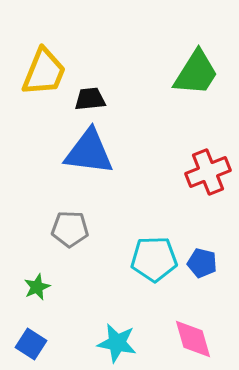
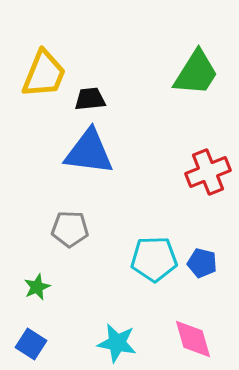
yellow trapezoid: moved 2 px down
